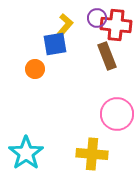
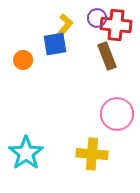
orange circle: moved 12 px left, 9 px up
